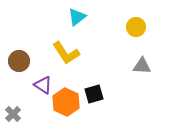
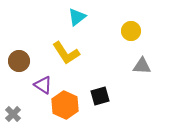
yellow circle: moved 5 px left, 4 px down
black square: moved 6 px right, 2 px down
orange hexagon: moved 1 px left, 3 px down
